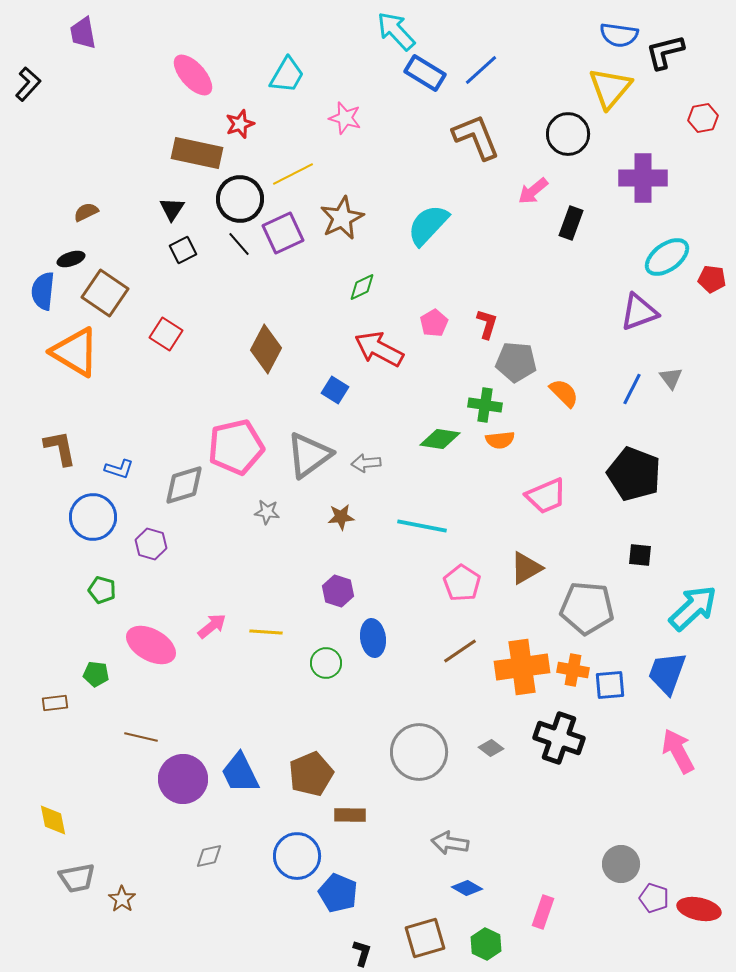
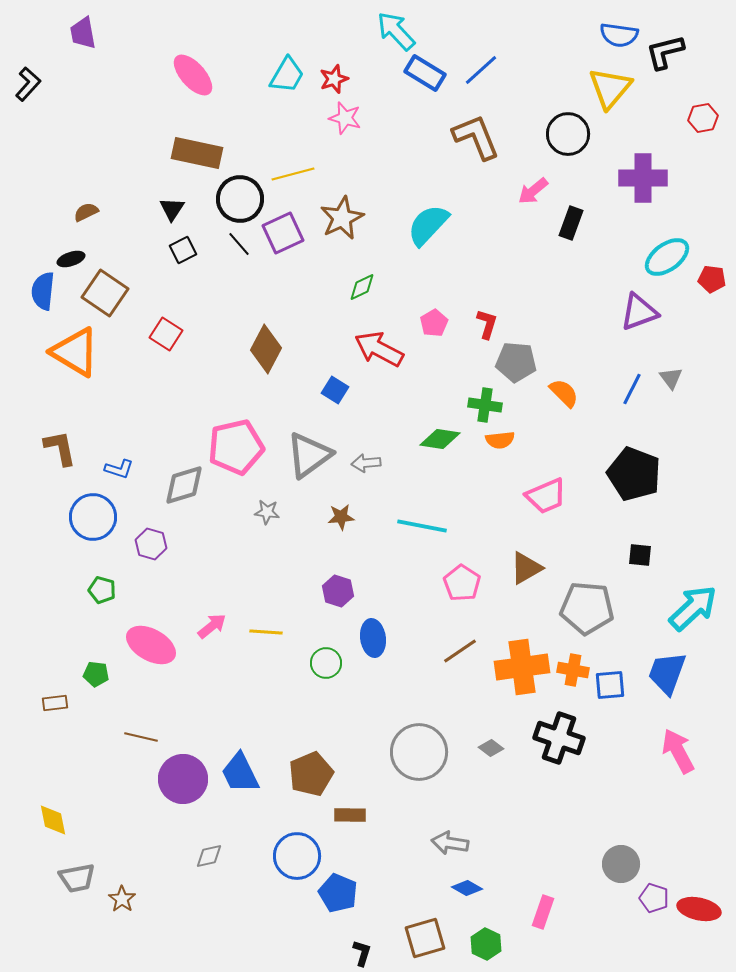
red star at (240, 124): moved 94 px right, 45 px up
yellow line at (293, 174): rotated 12 degrees clockwise
